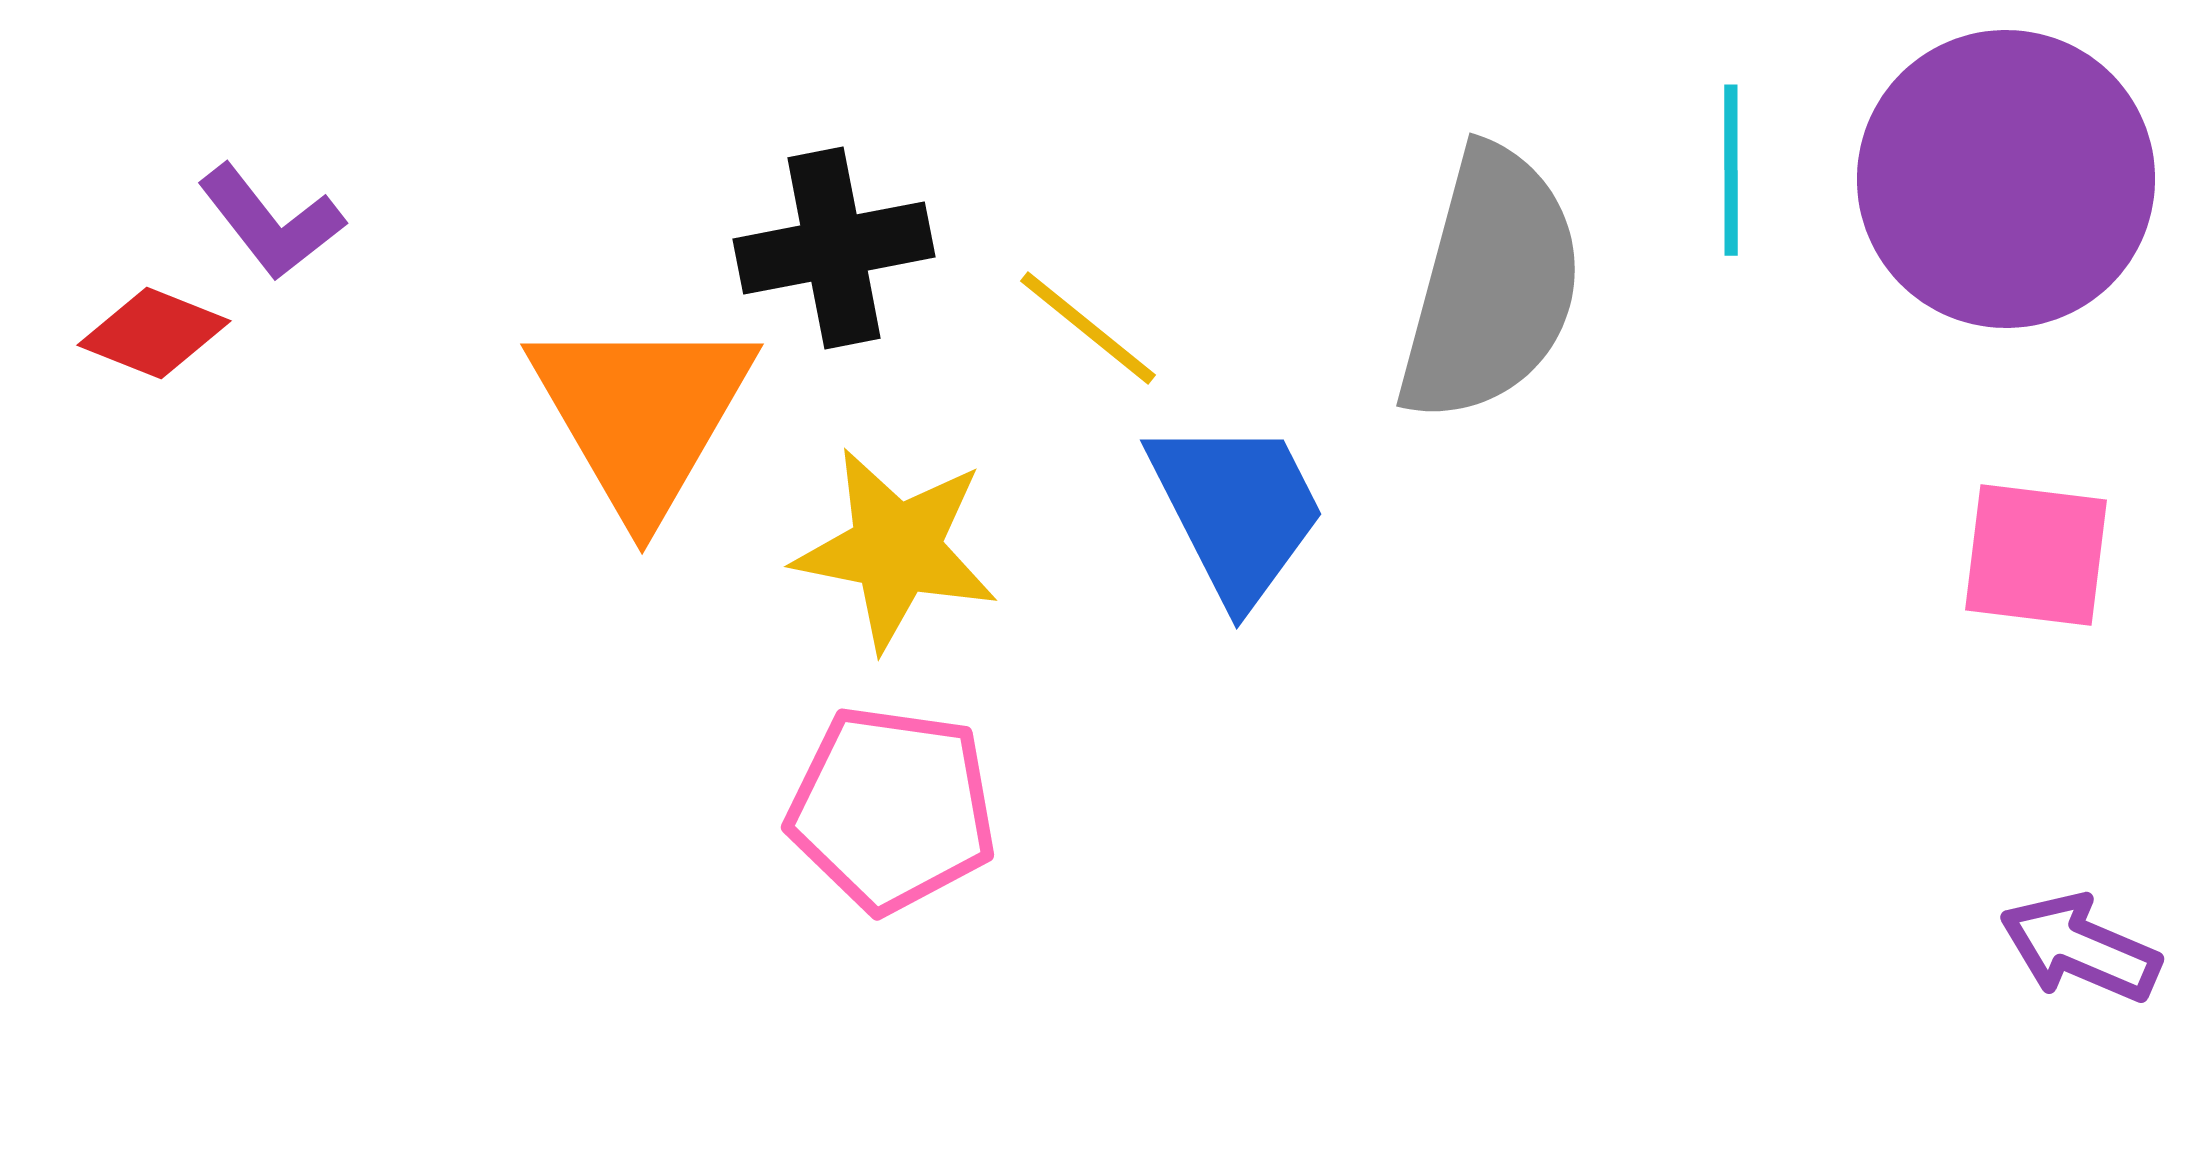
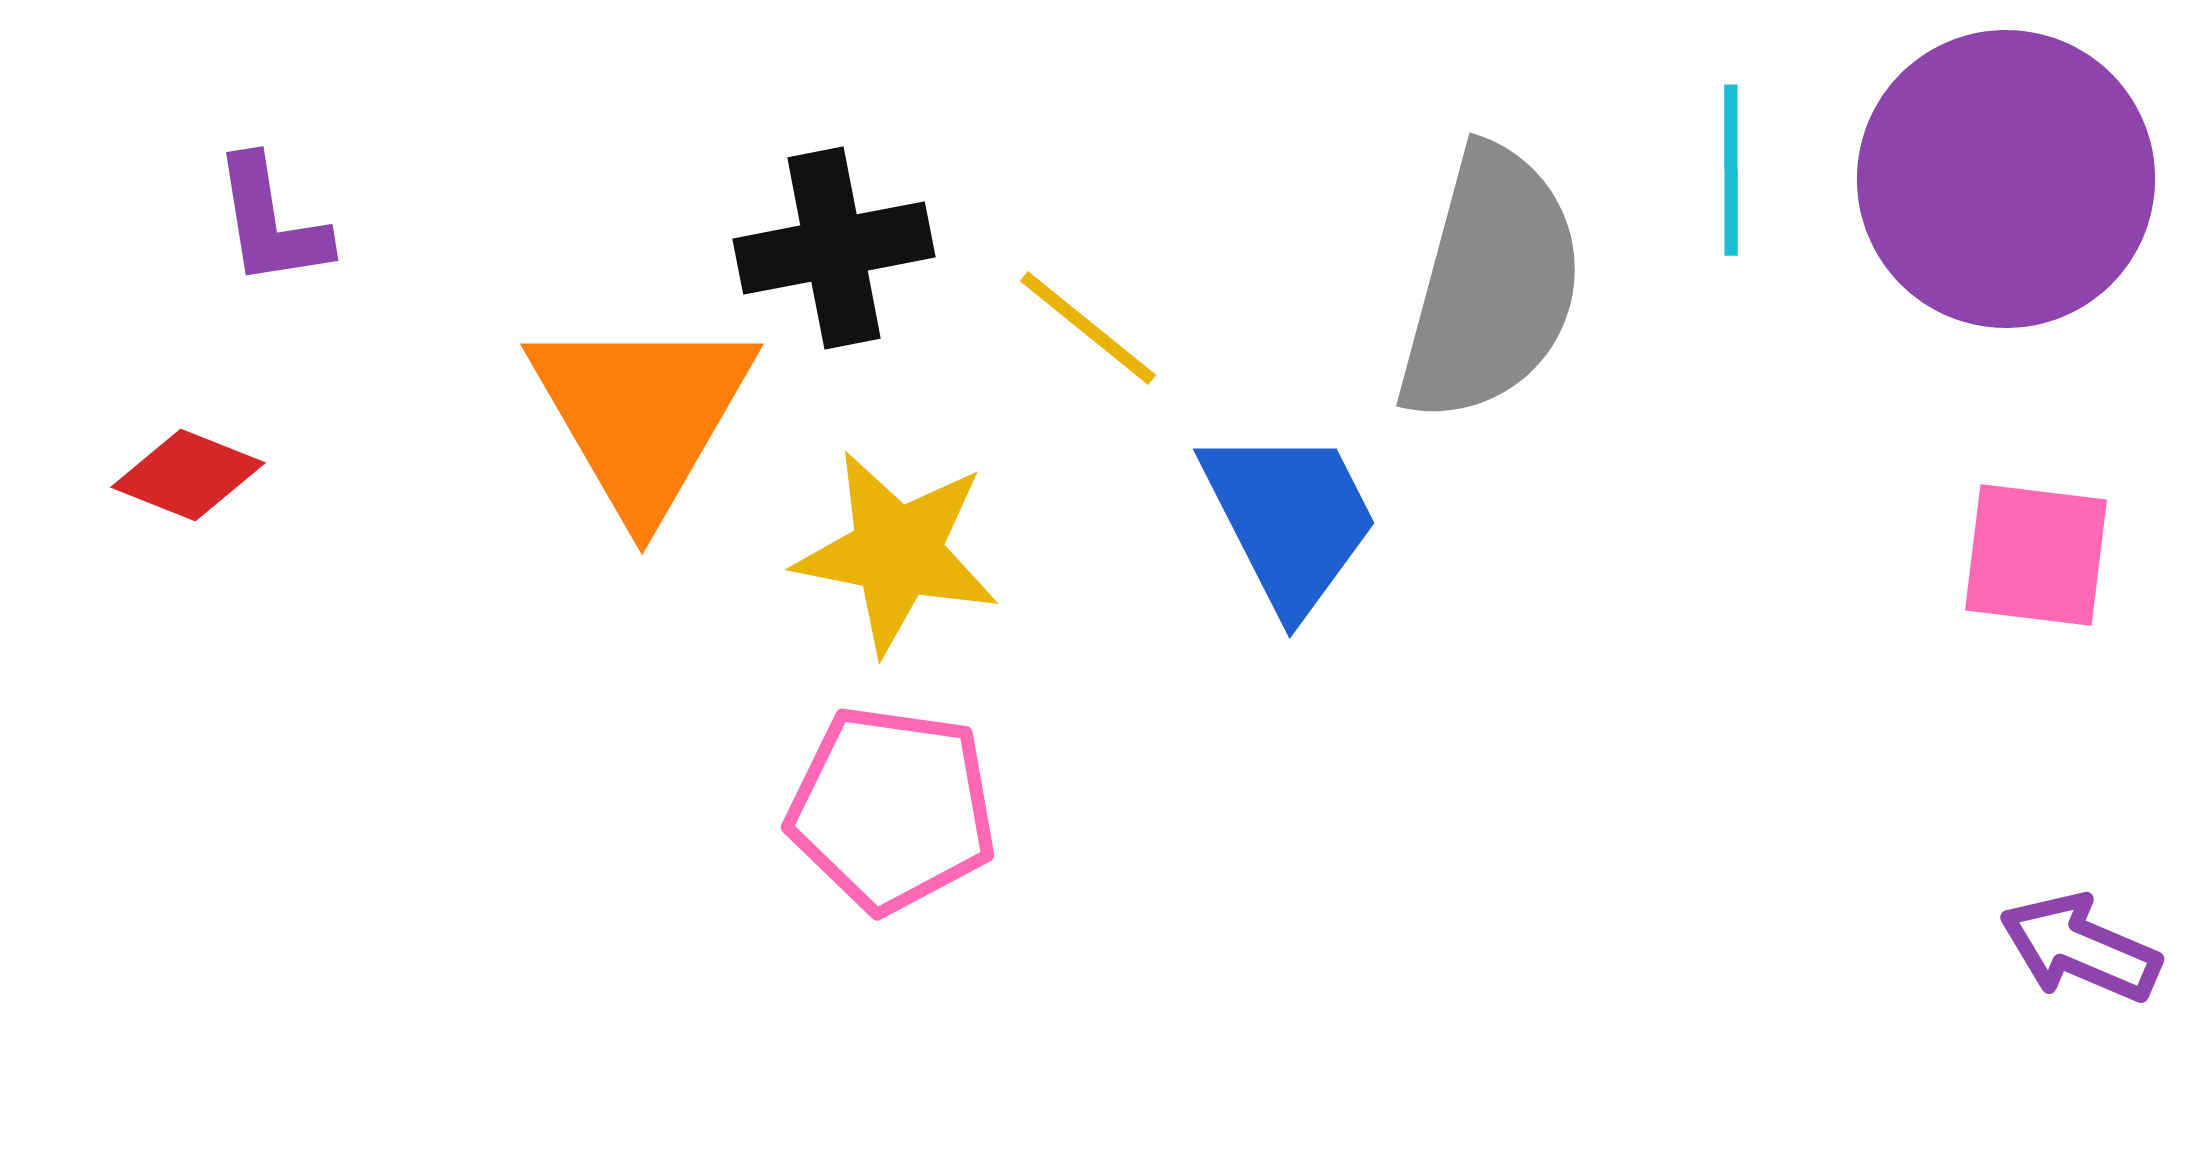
purple L-shape: rotated 29 degrees clockwise
red diamond: moved 34 px right, 142 px down
blue trapezoid: moved 53 px right, 9 px down
yellow star: moved 1 px right, 3 px down
